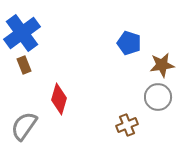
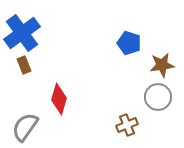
gray semicircle: moved 1 px right, 1 px down
